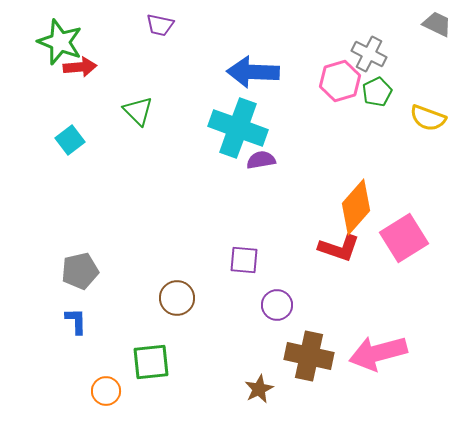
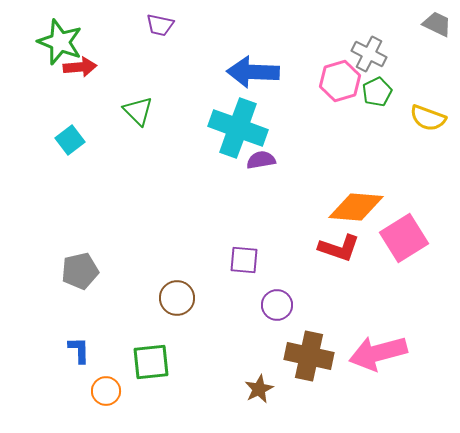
orange diamond: rotated 54 degrees clockwise
blue L-shape: moved 3 px right, 29 px down
